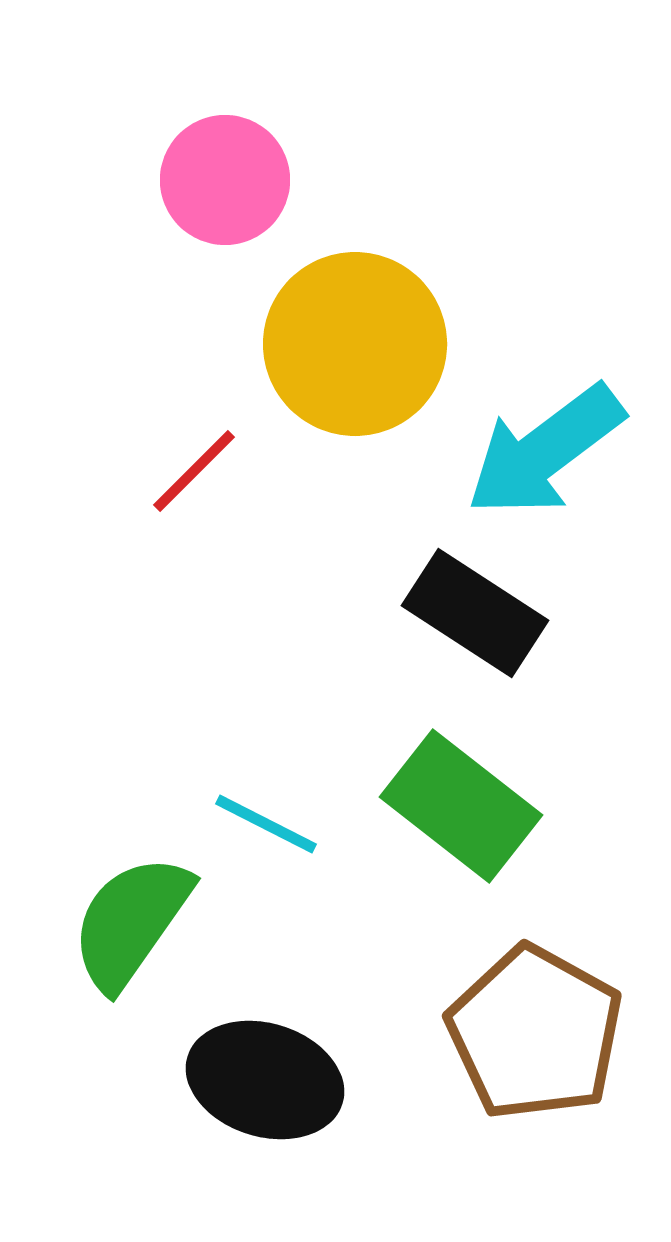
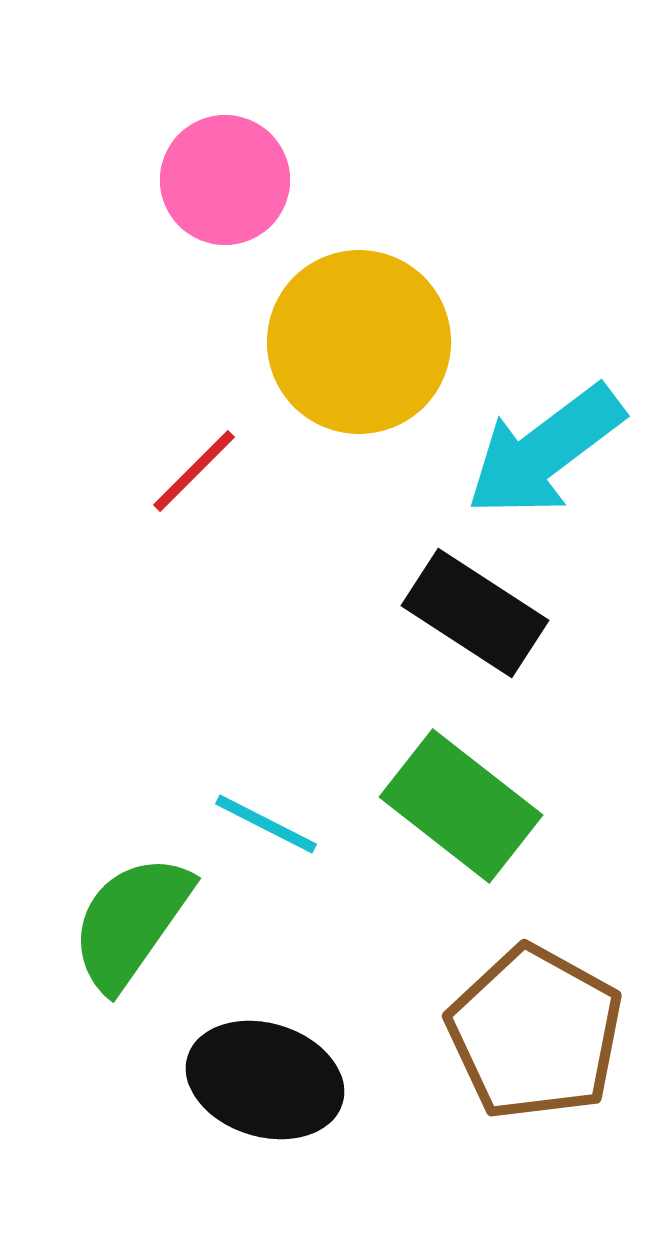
yellow circle: moved 4 px right, 2 px up
